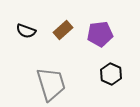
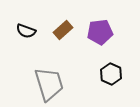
purple pentagon: moved 2 px up
gray trapezoid: moved 2 px left
